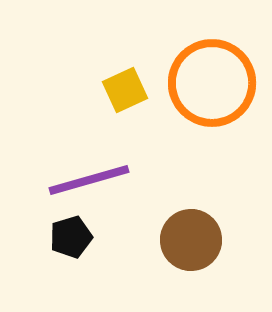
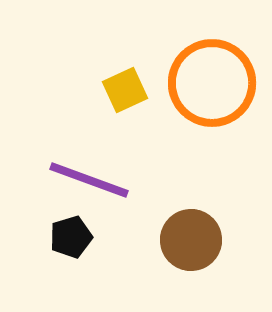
purple line: rotated 36 degrees clockwise
